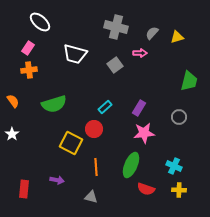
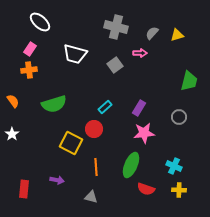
yellow triangle: moved 2 px up
pink rectangle: moved 2 px right, 1 px down
